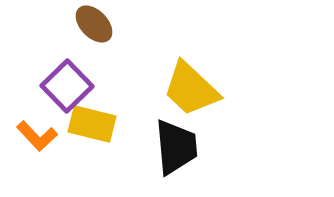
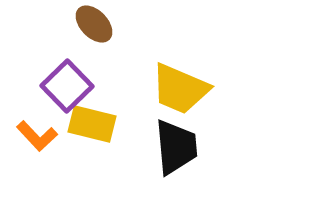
yellow trapezoid: moved 11 px left; rotated 20 degrees counterclockwise
